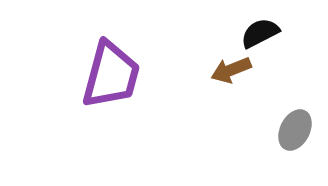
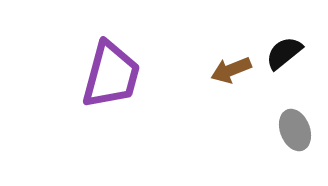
black semicircle: moved 24 px right, 20 px down; rotated 12 degrees counterclockwise
gray ellipse: rotated 48 degrees counterclockwise
